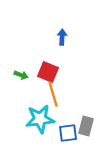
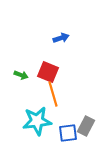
blue arrow: moved 1 px left, 1 px down; rotated 70 degrees clockwise
cyan star: moved 3 px left, 2 px down
gray rectangle: rotated 12 degrees clockwise
